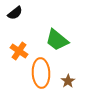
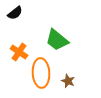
orange cross: moved 1 px down
brown star: rotated 16 degrees counterclockwise
